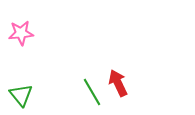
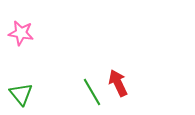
pink star: rotated 15 degrees clockwise
green triangle: moved 1 px up
